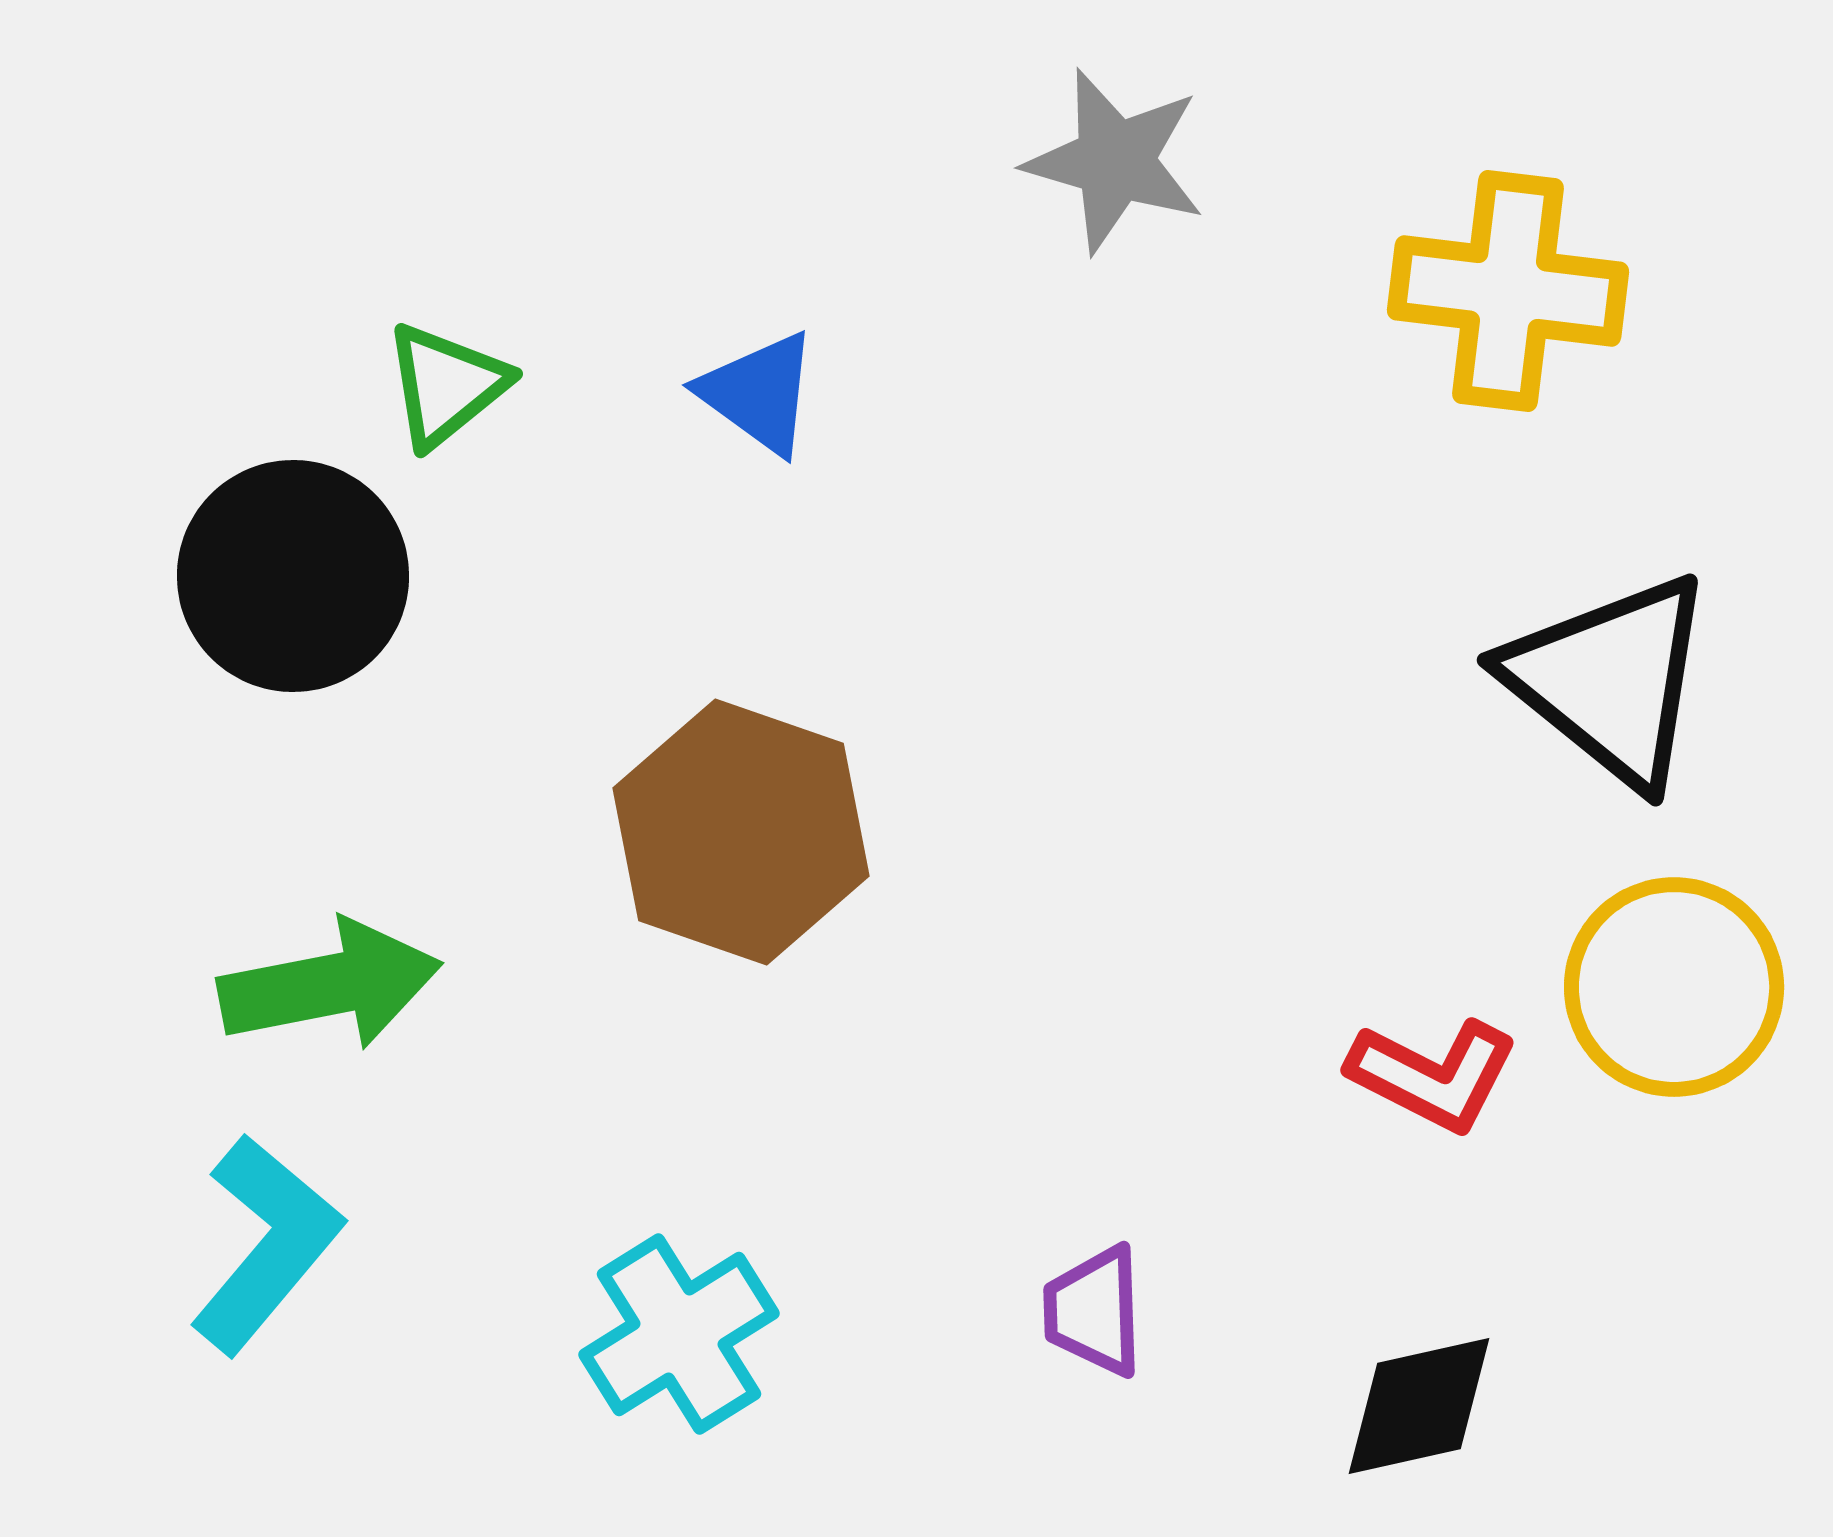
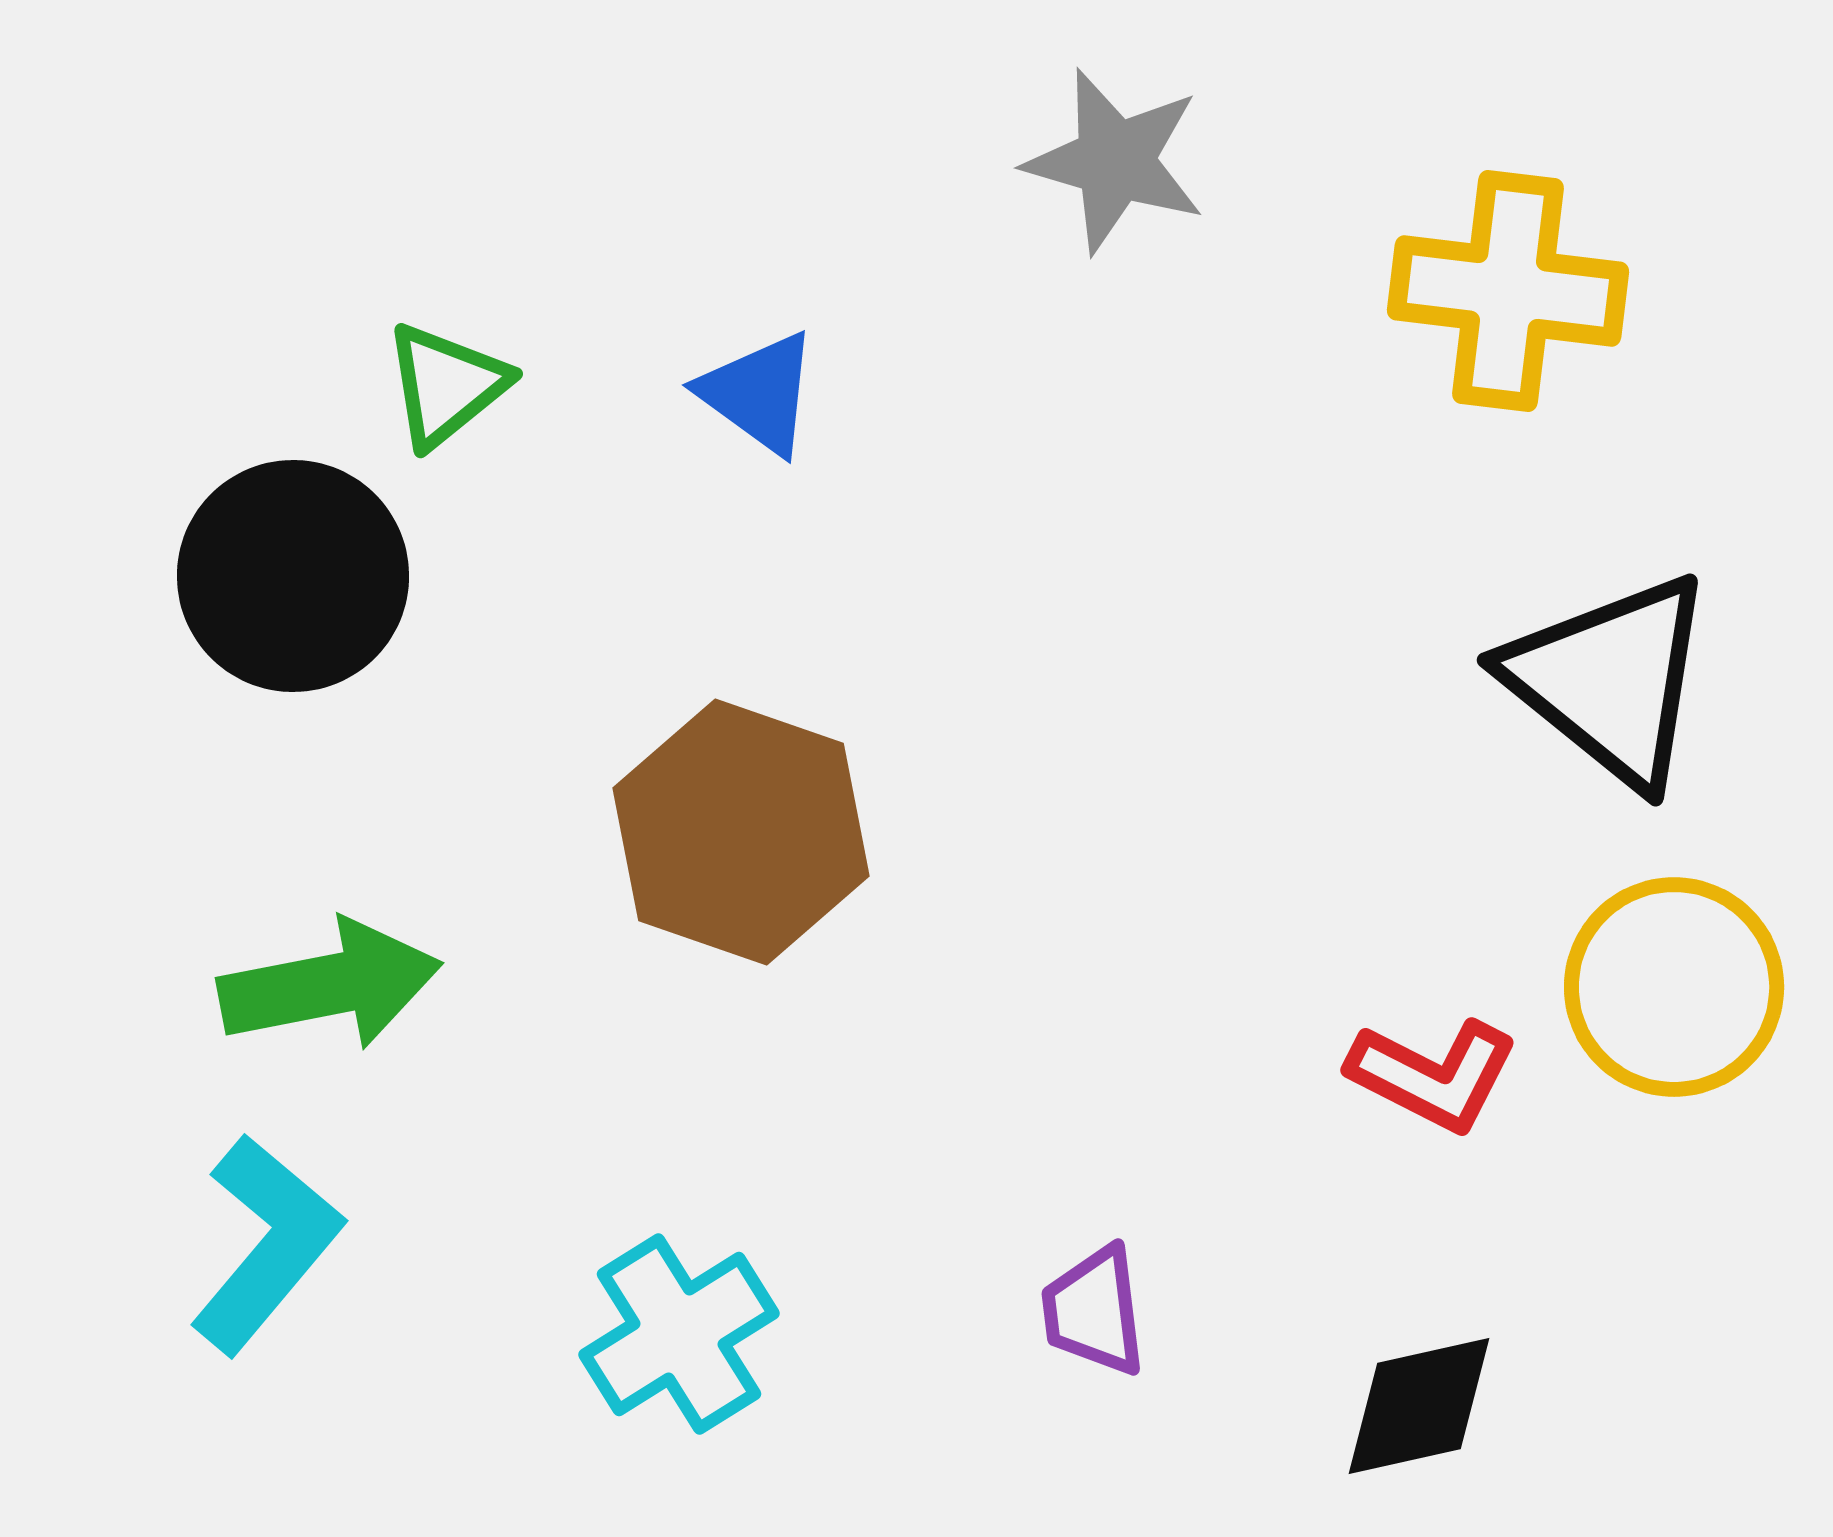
purple trapezoid: rotated 5 degrees counterclockwise
